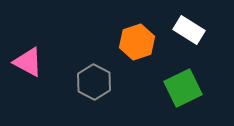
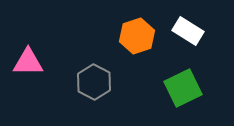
white rectangle: moved 1 px left, 1 px down
orange hexagon: moved 6 px up
pink triangle: rotated 28 degrees counterclockwise
